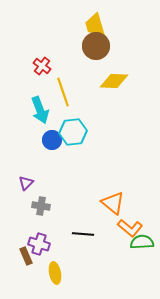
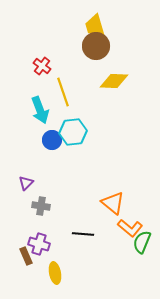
yellow trapezoid: moved 1 px down
green semicircle: rotated 65 degrees counterclockwise
